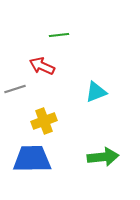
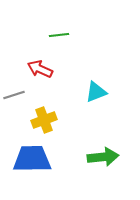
red arrow: moved 2 px left, 3 px down
gray line: moved 1 px left, 6 px down
yellow cross: moved 1 px up
